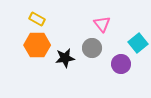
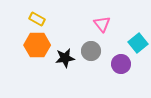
gray circle: moved 1 px left, 3 px down
